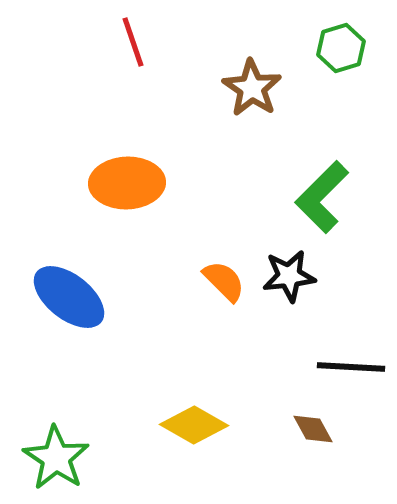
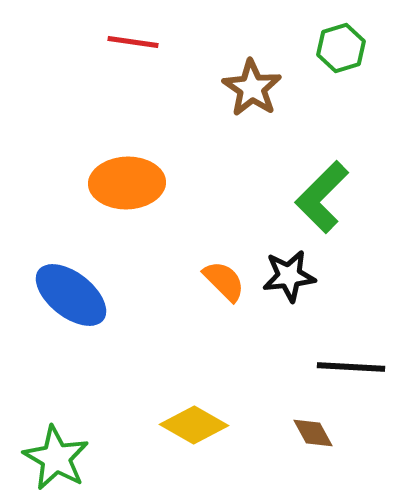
red line: rotated 63 degrees counterclockwise
blue ellipse: moved 2 px right, 2 px up
brown diamond: moved 4 px down
green star: rotated 4 degrees counterclockwise
